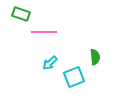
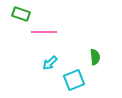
cyan square: moved 3 px down
